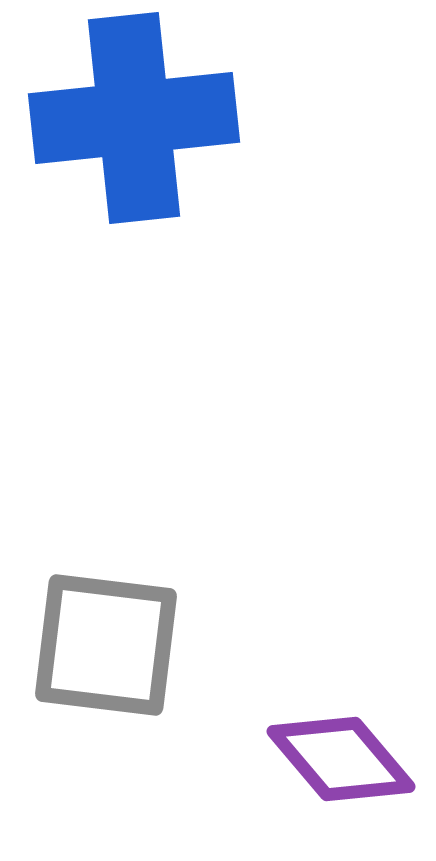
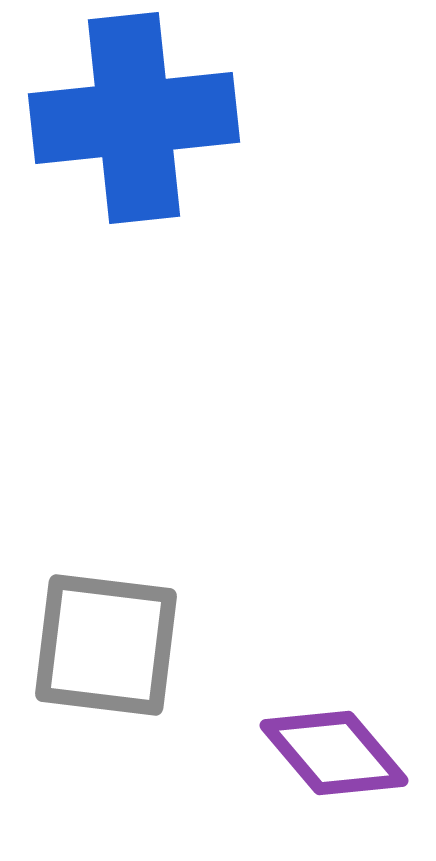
purple diamond: moved 7 px left, 6 px up
